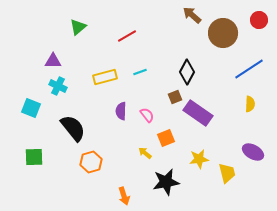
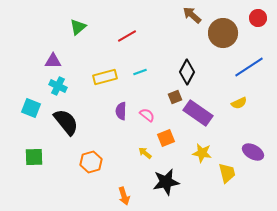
red circle: moved 1 px left, 2 px up
blue line: moved 2 px up
yellow semicircle: moved 11 px left, 1 px up; rotated 63 degrees clockwise
pink semicircle: rotated 14 degrees counterclockwise
black semicircle: moved 7 px left, 6 px up
yellow star: moved 3 px right, 6 px up; rotated 18 degrees clockwise
